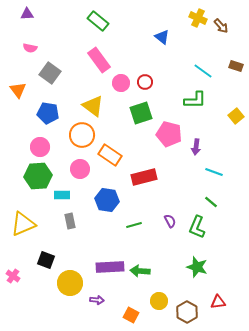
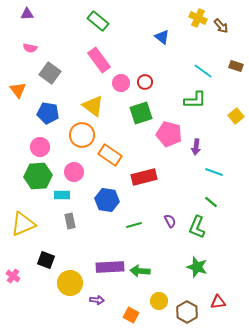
pink circle at (80, 169): moved 6 px left, 3 px down
